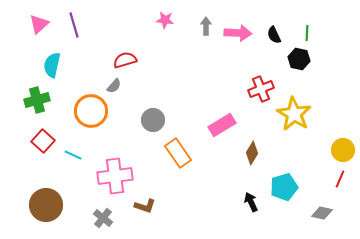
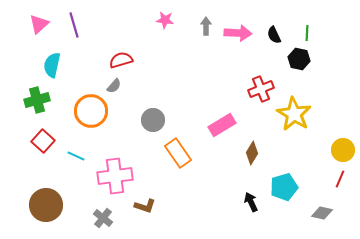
red semicircle: moved 4 px left
cyan line: moved 3 px right, 1 px down
